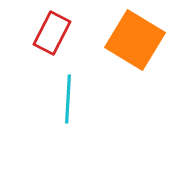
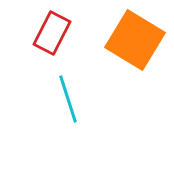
cyan line: rotated 21 degrees counterclockwise
